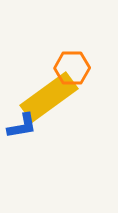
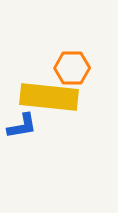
yellow rectangle: rotated 42 degrees clockwise
